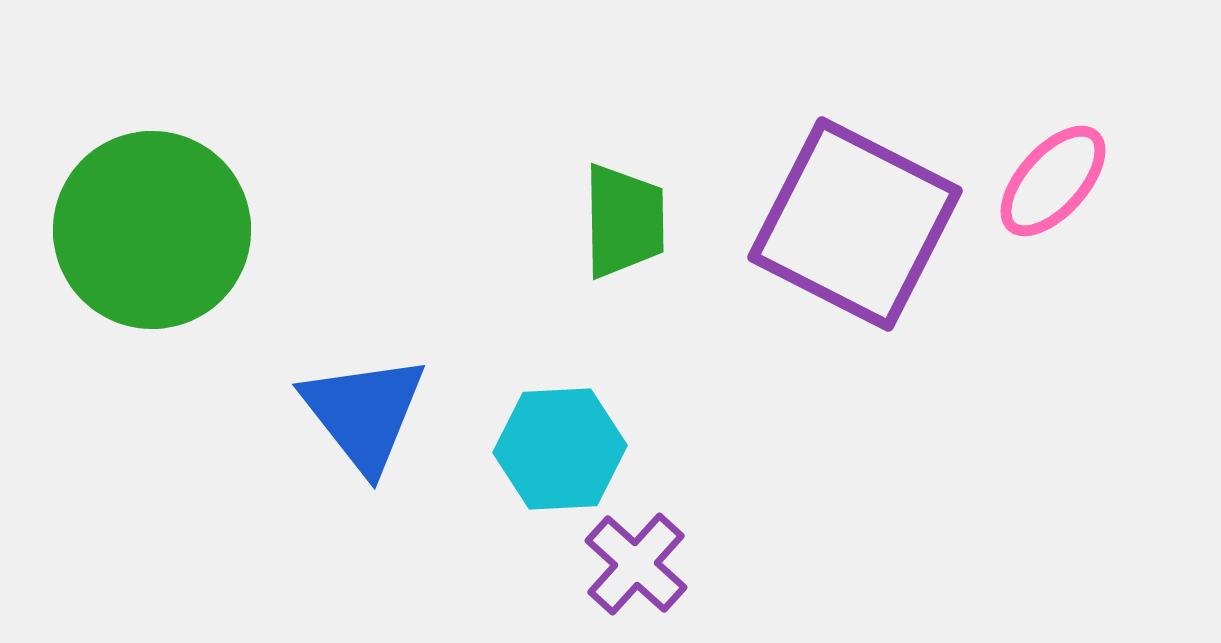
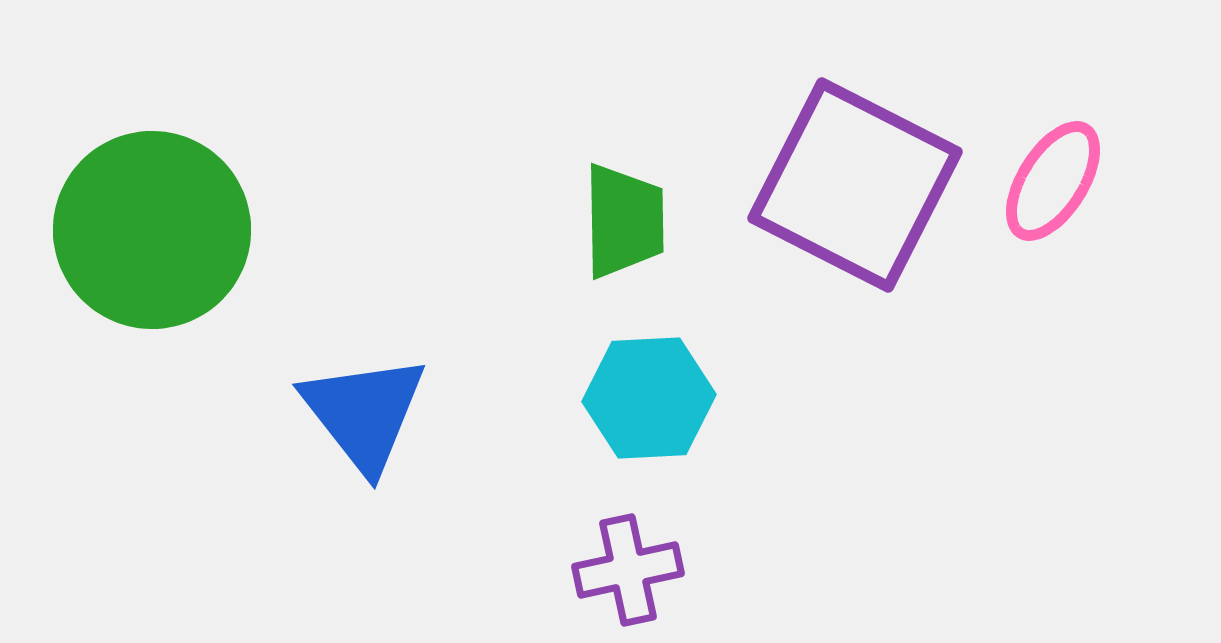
pink ellipse: rotated 10 degrees counterclockwise
purple square: moved 39 px up
cyan hexagon: moved 89 px right, 51 px up
purple cross: moved 8 px left, 6 px down; rotated 36 degrees clockwise
